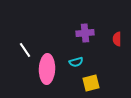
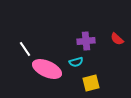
purple cross: moved 1 px right, 8 px down
red semicircle: rotated 48 degrees counterclockwise
white line: moved 1 px up
pink ellipse: rotated 68 degrees counterclockwise
